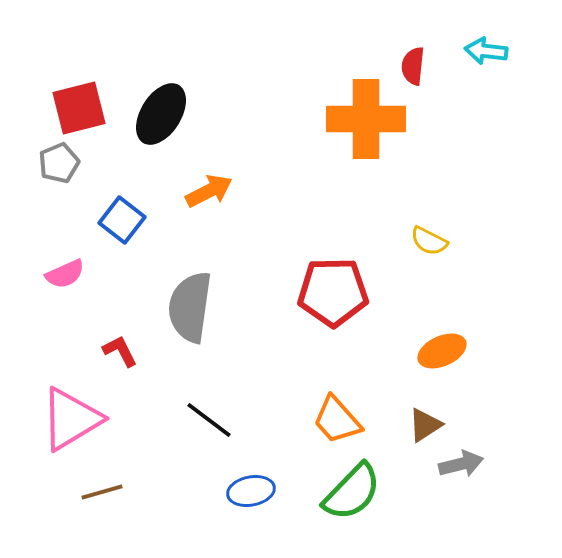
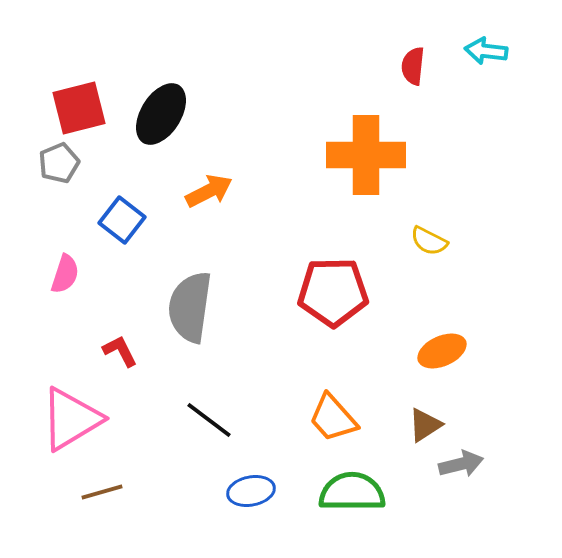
orange cross: moved 36 px down
pink semicircle: rotated 48 degrees counterclockwise
orange trapezoid: moved 4 px left, 2 px up
green semicircle: rotated 134 degrees counterclockwise
